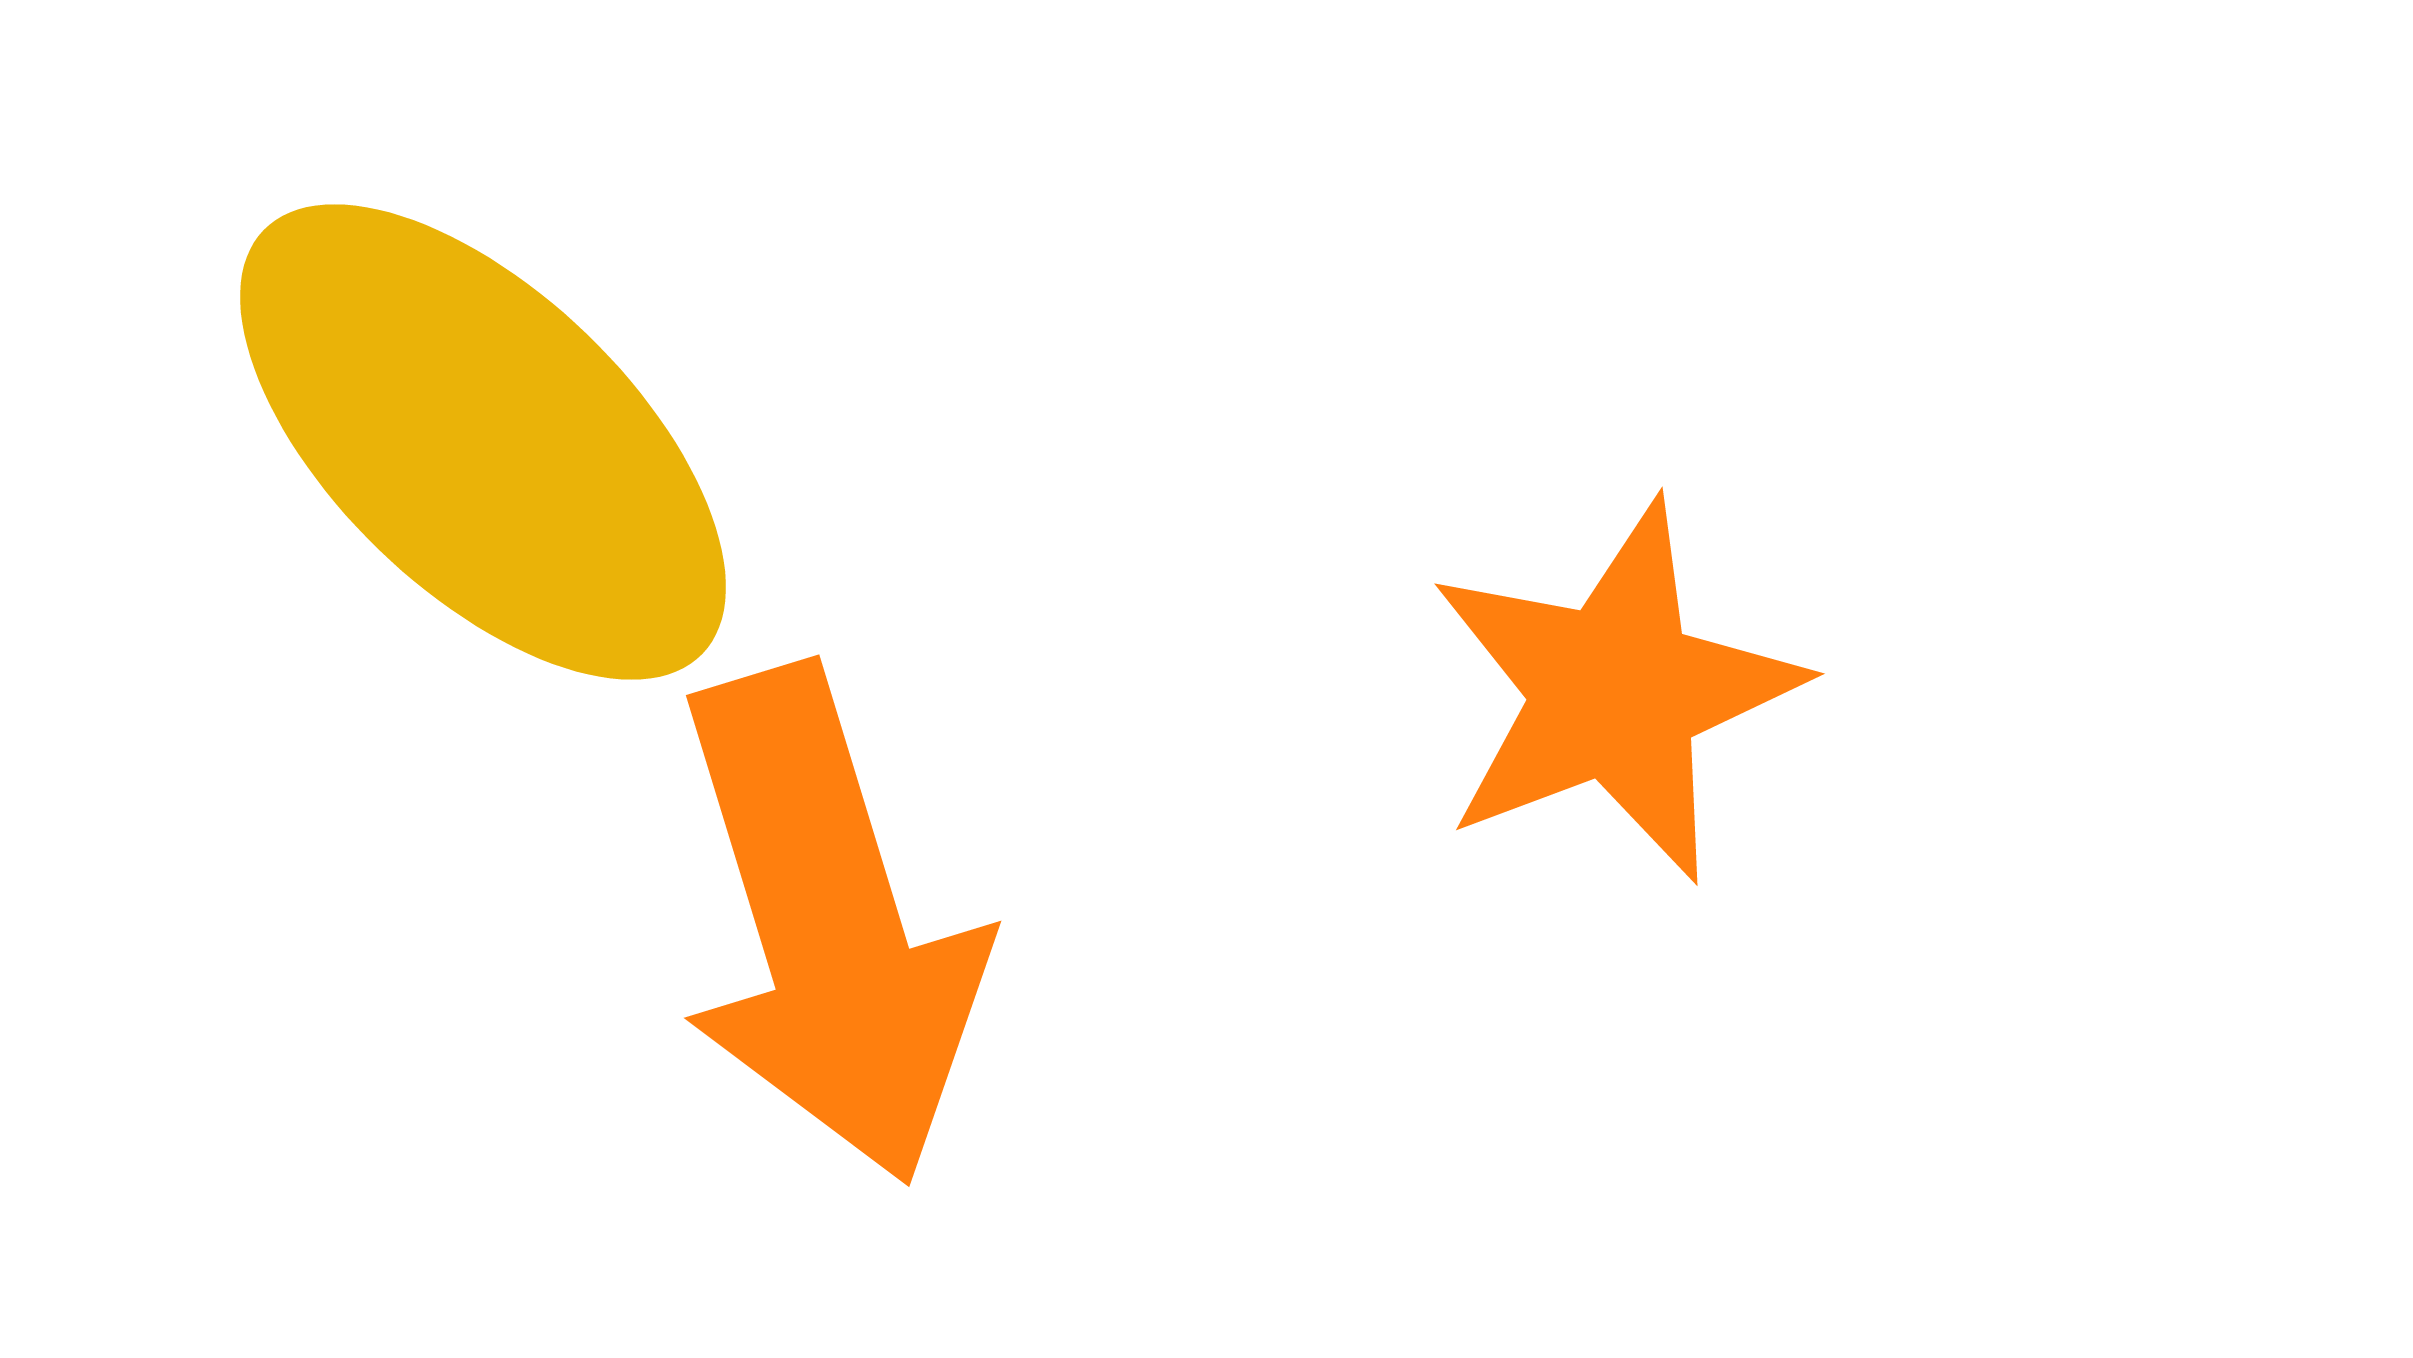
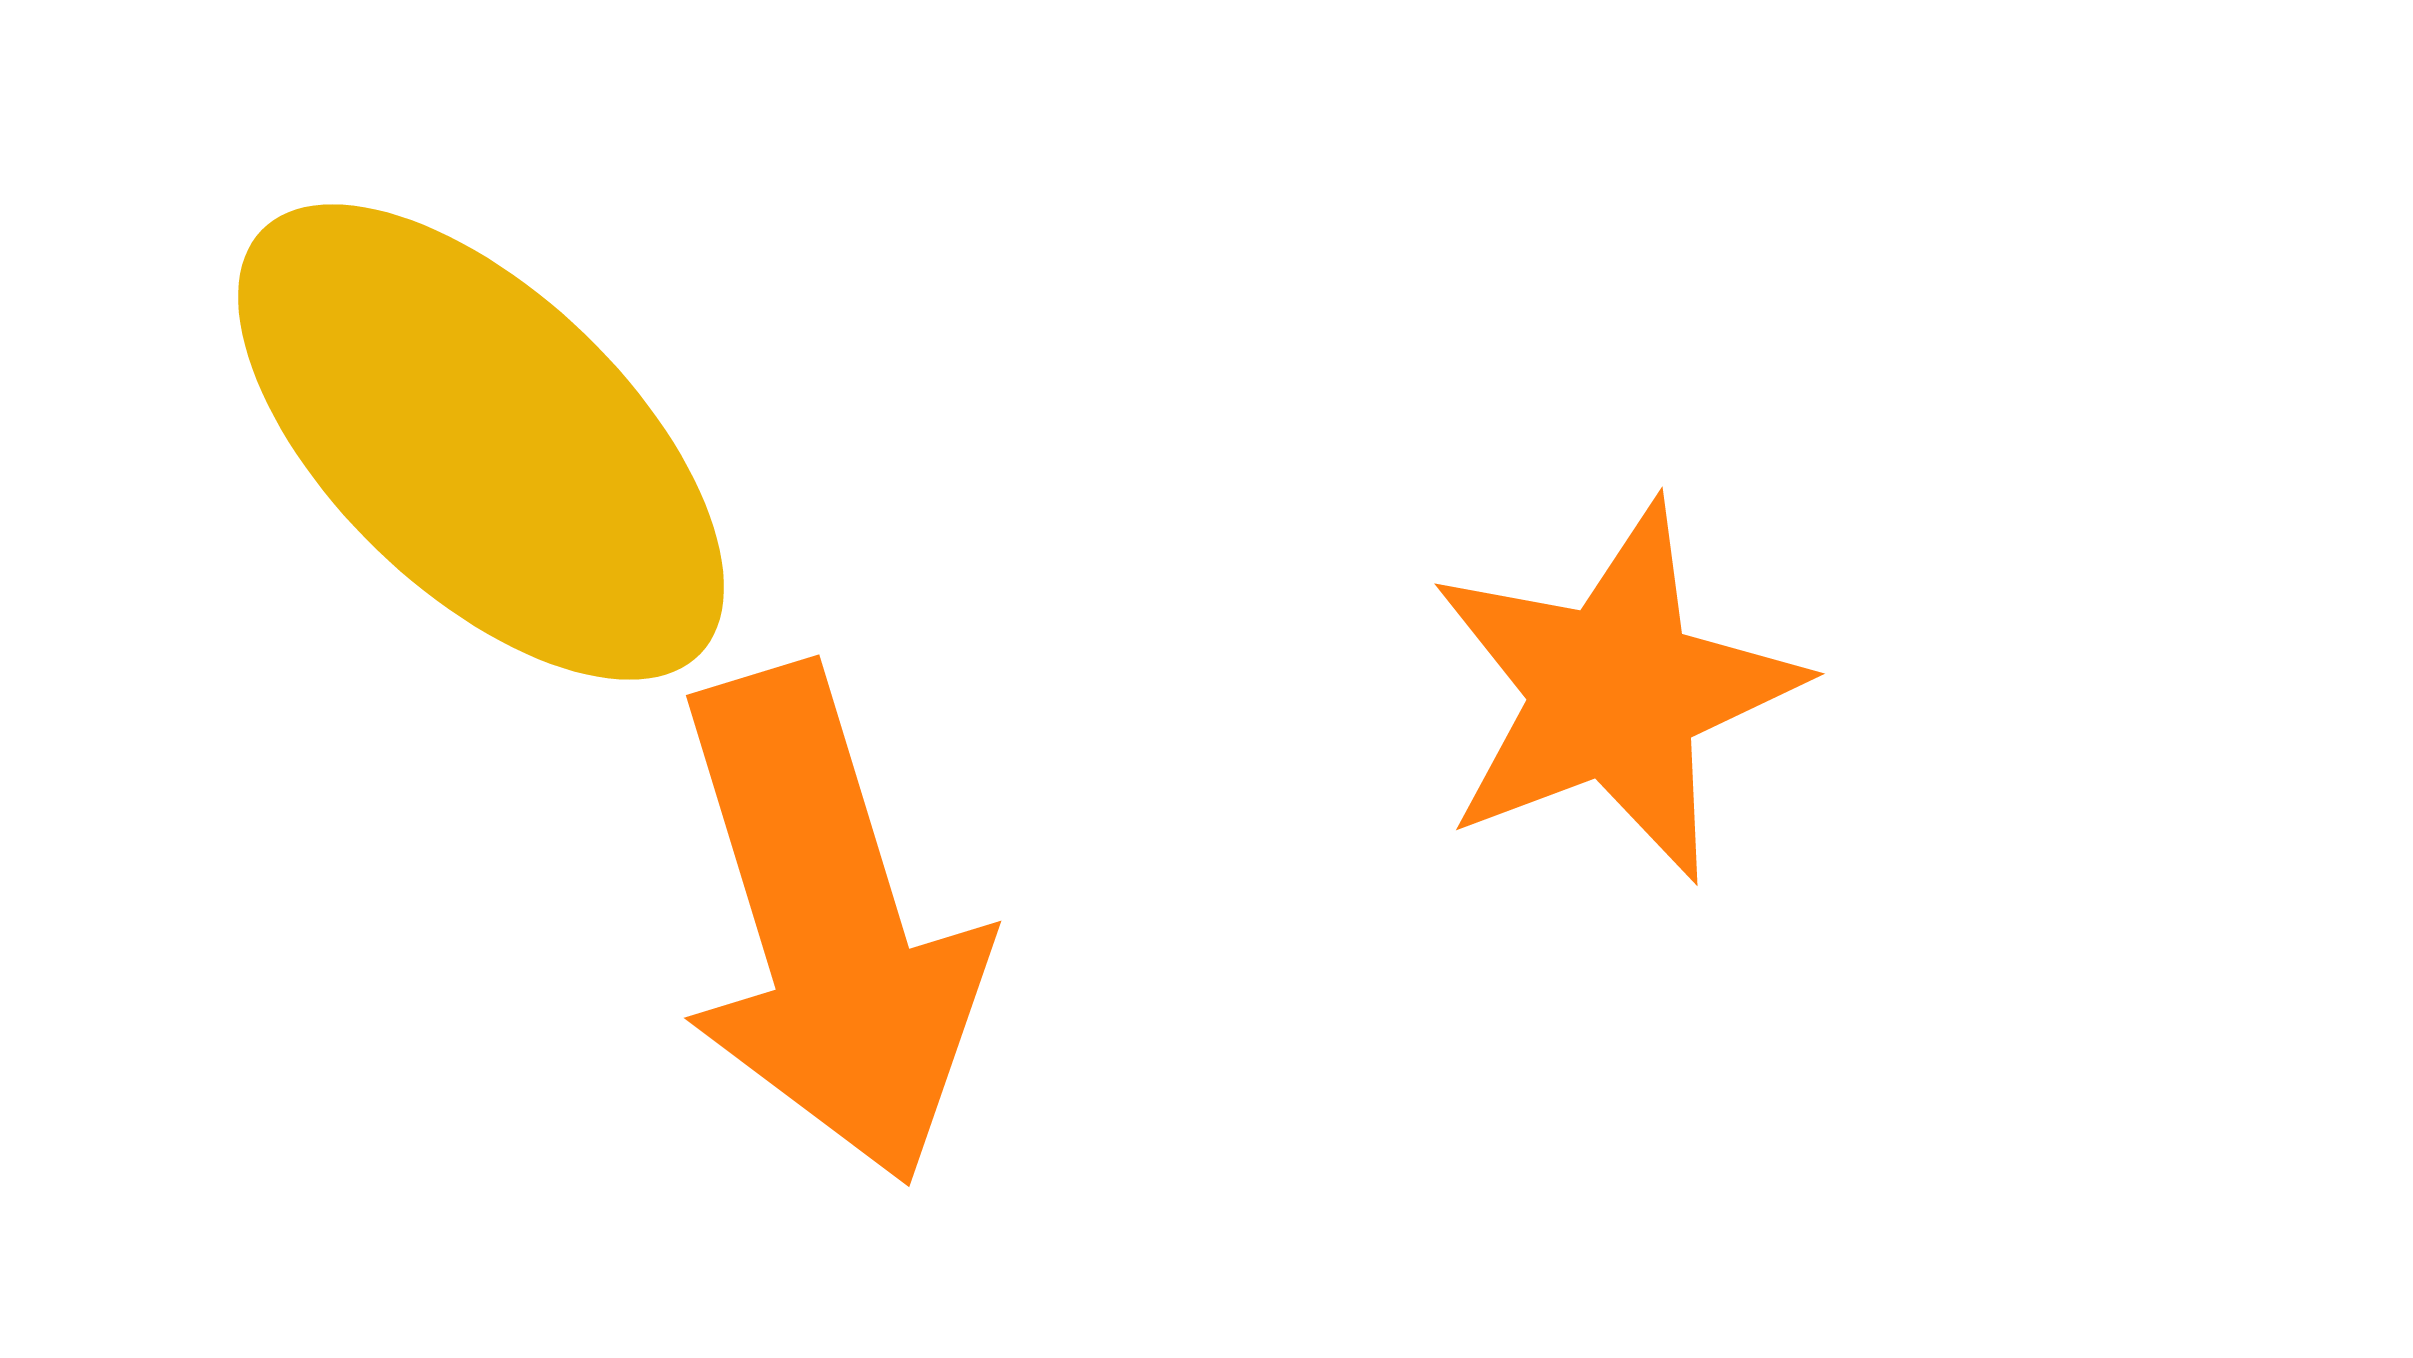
yellow ellipse: moved 2 px left
